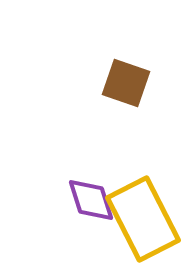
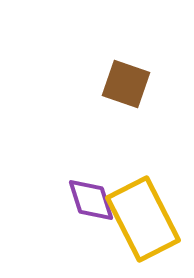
brown square: moved 1 px down
